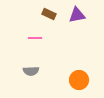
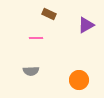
purple triangle: moved 9 px right, 10 px down; rotated 18 degrees counterclockwise
pink line: moved 1 px right
